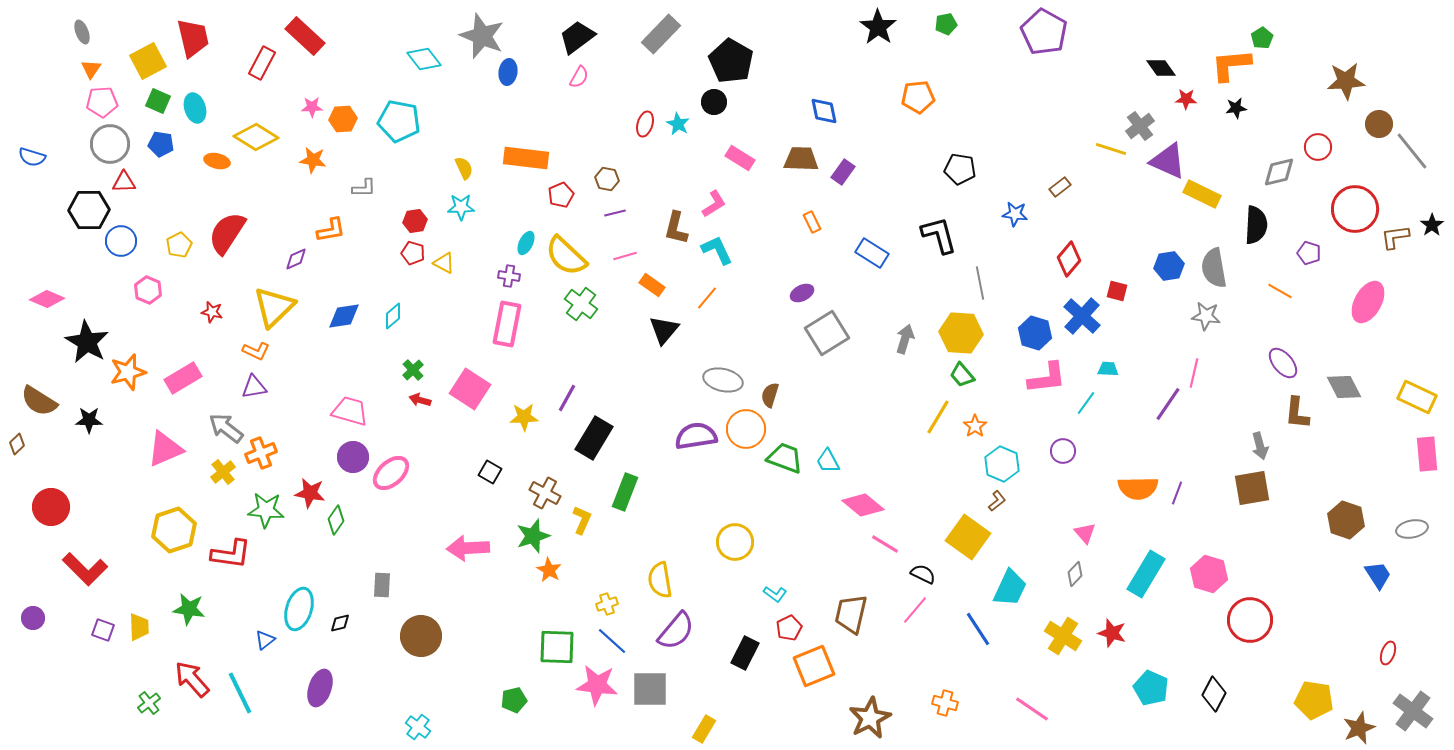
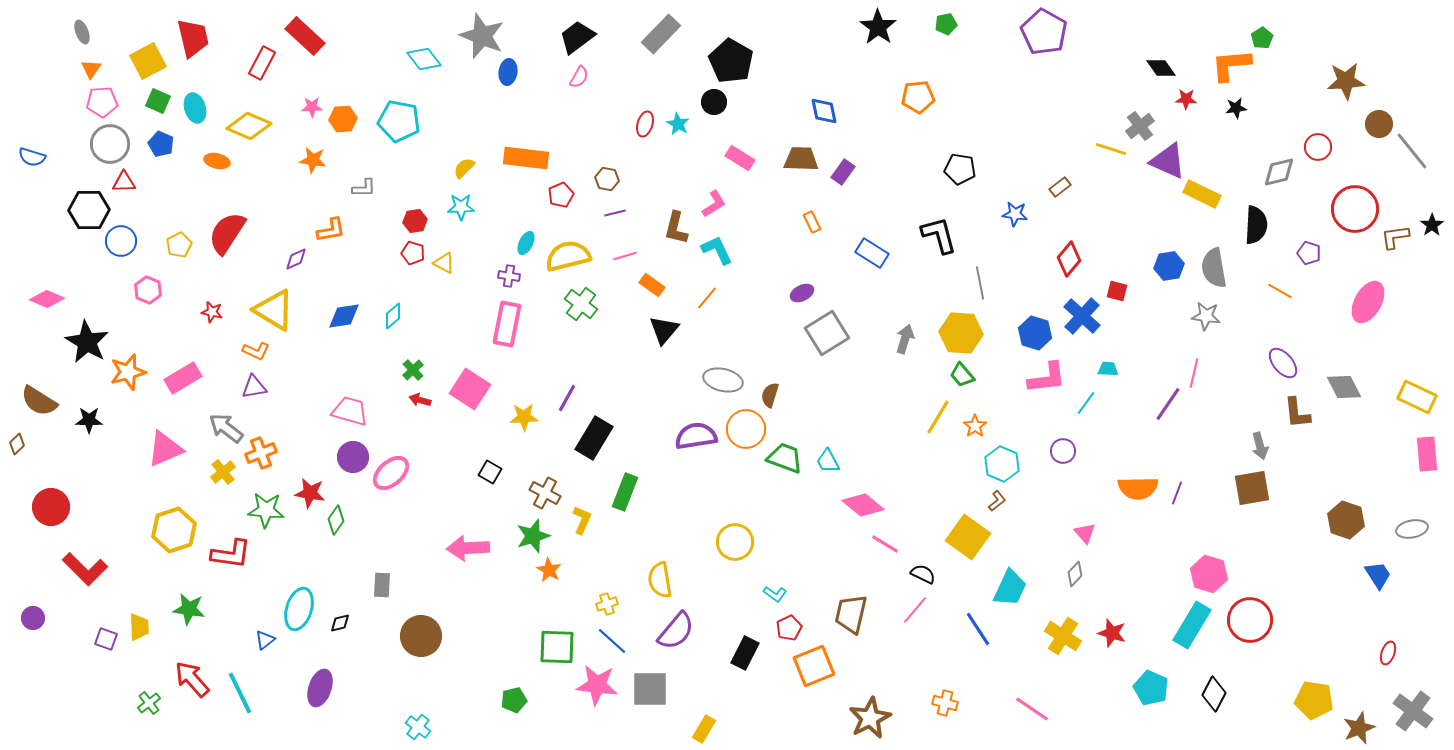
yellow diamond at (256, 137): moved 7 px left, 11 px up; rotated 9 degrees counterclockwise
blue pentagon at (161, 144): rotated 15 degrees clockwise
yellow semicircle at (464, 168): rotated 110 degrees counterclockwise
yellow semicircle at (566, 256): moved 2 px right; rotated 123 degrees clockwise
yellow triangle at (274, 307): moved 3 px down; rotated 45 degrees counterclockwise
brown L-shape at (1297, 413): rotated 12 degrees counterclockwise
cyan rectangle at (1146, 574): moved 46 px right, 51 px down
purple square at (103, 630): moved 3 px right, 9 px down
